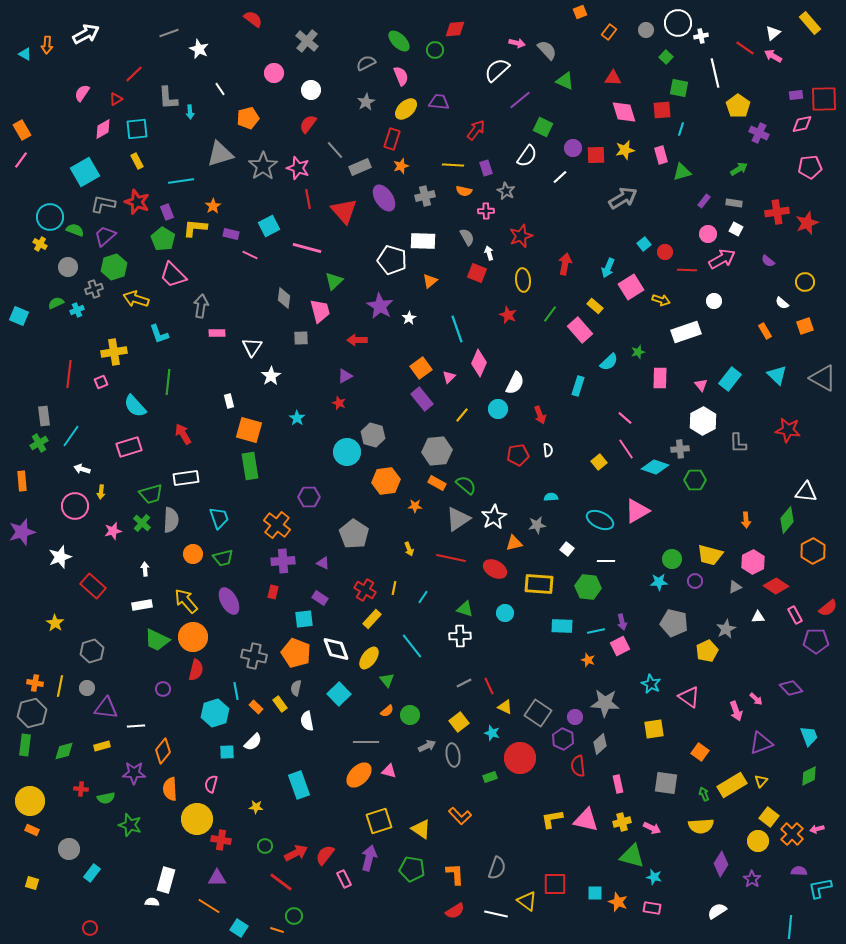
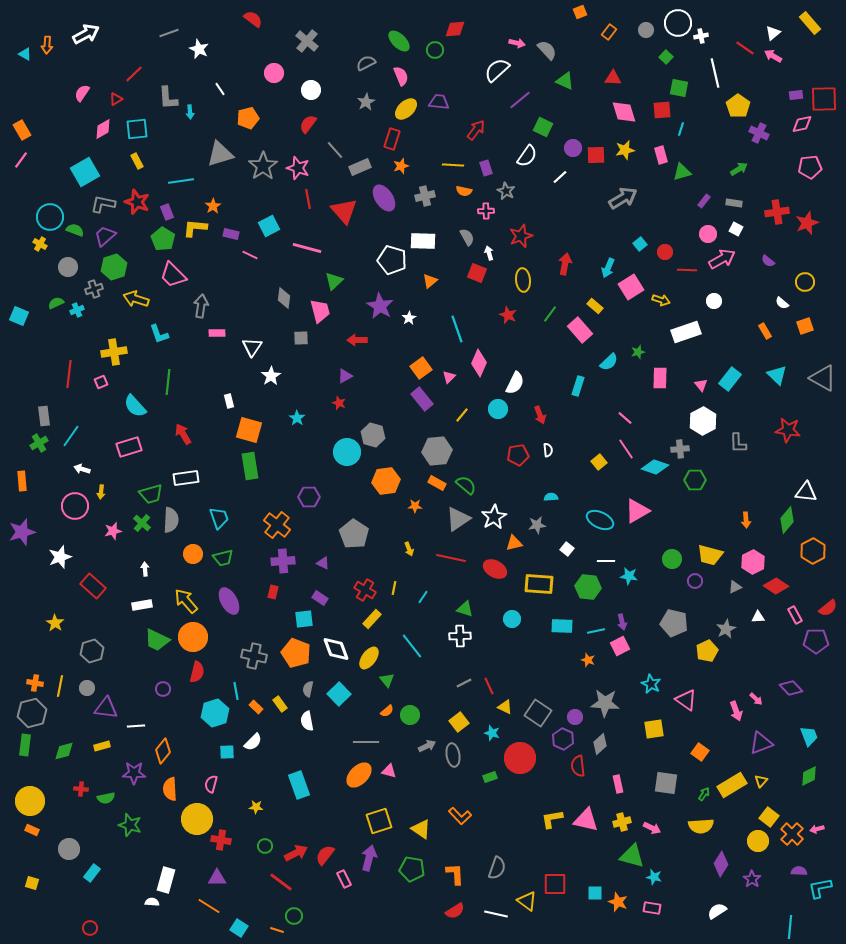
cyan square at (644, 244): moved 4 px left
cyan star at (659, 582): moved 30 px left, 6 px up; rotated 12 degrees clockwise
cyan circle at (505, 613): moved 7 px right, 6 px down
red semicircle at (196, 670): moved 1 px right, 2 px down
gray semicircle at (296, 688): moved 12 px right, 1 px down
pink triangle at (689, 697): moved 3 px left, 3 px down
green arrow at (704, 794): rotated 56 degrees clockwise
